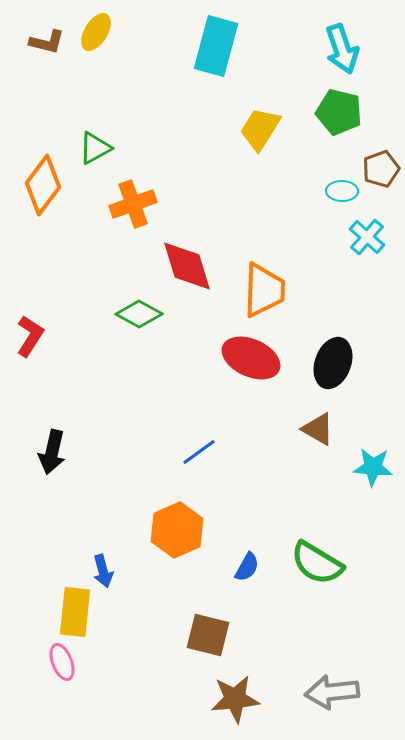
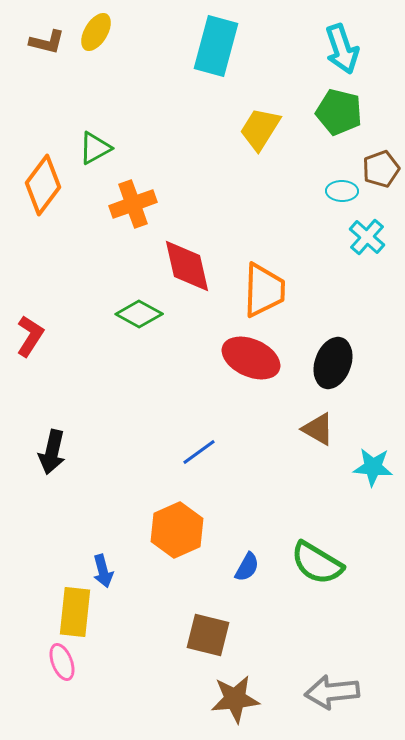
red diamond: rotated 4 degrees clockwise
